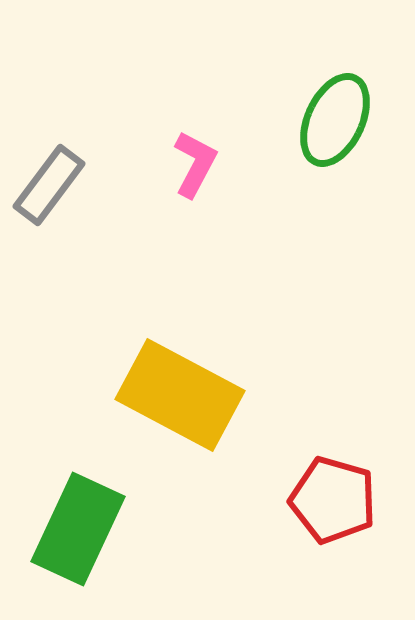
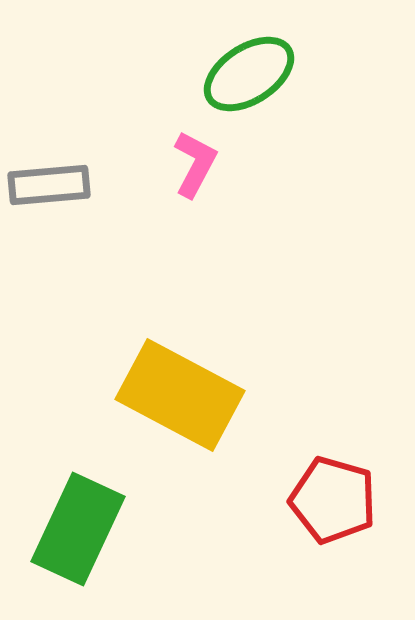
green ellipse: moved 86 px left, 46 px up; rotated 32 degrees clockwise
gray rectangle: rotated 48 degrees clockwise
